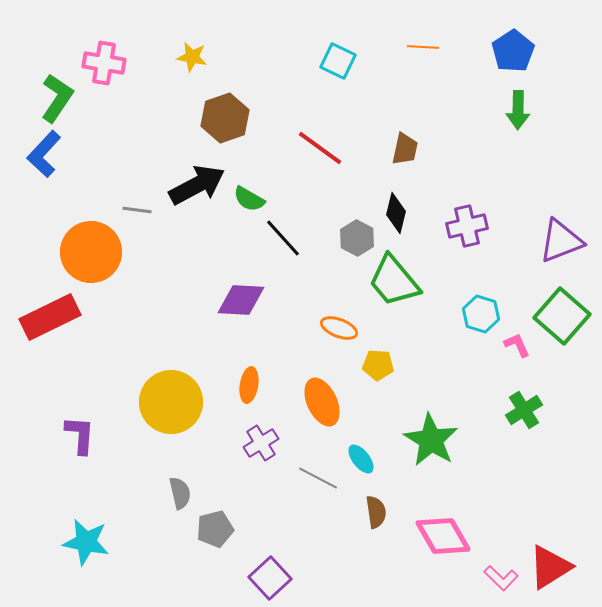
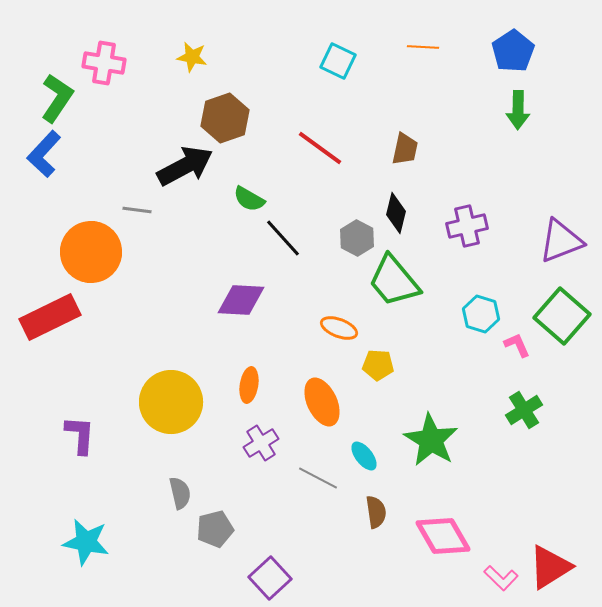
black arrow at (197, 185): moved 12 px left, 19 px up
cyan ellipse at (361, 459): moved 3 px right, 3 px up
